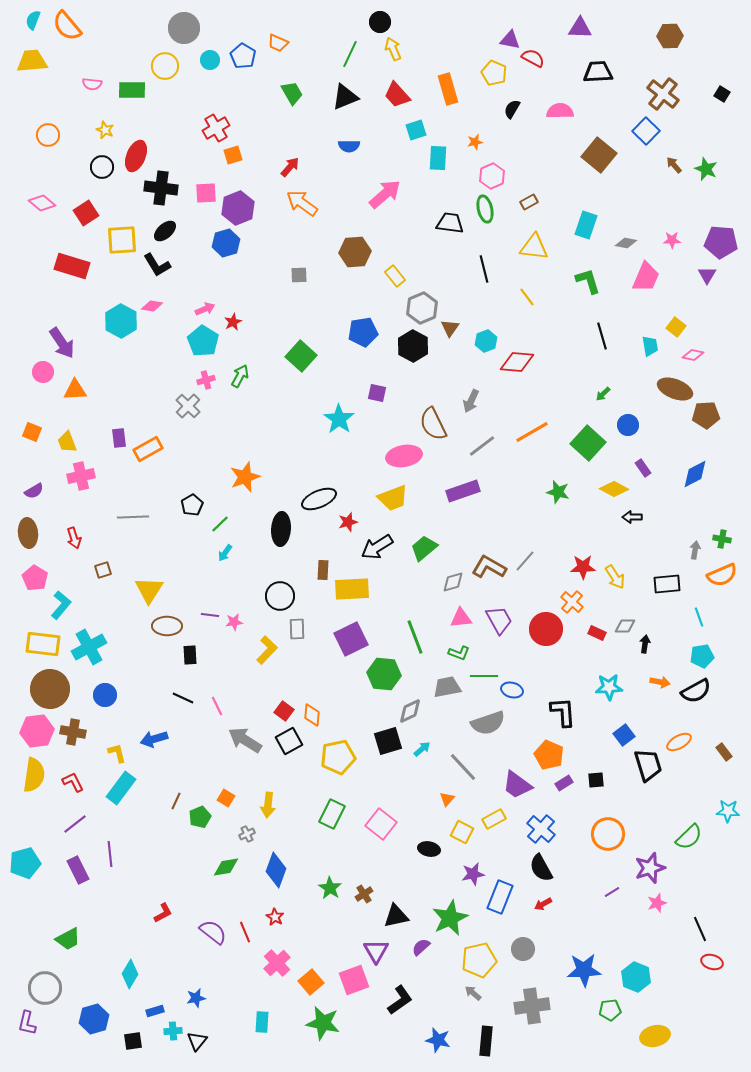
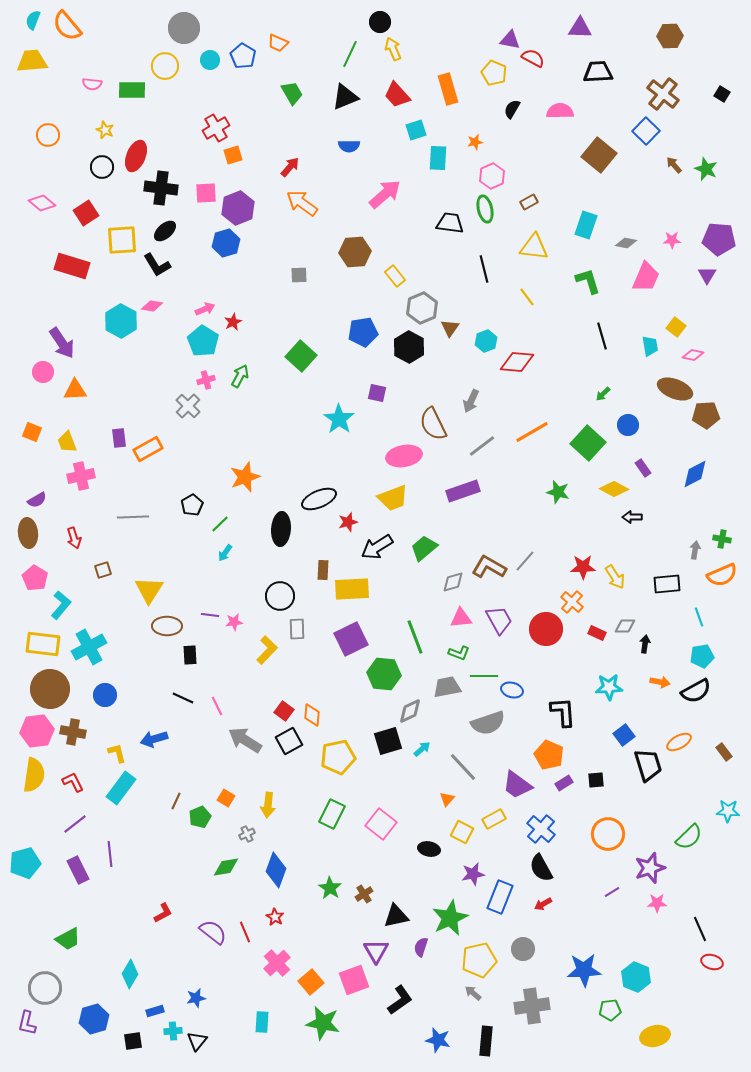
purple pentagon at (721, 242): moved 2 px left, 3 px up
black hexagon at (413, 346): moved 4 px left, 1 px down
purple semicircle at (34, 491): moved 3 px right, 9 px down
pink star at (657, 903): rotated 18 degrees clockwise
purple semicircle at (421, 947): rotated 30 degrees counterclockwise
